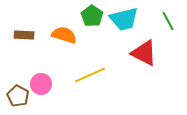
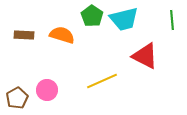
green line: moved 4 px right, 1 px up; rotated 24 degrees clockwise
orange semicircle: moved 2 px left
red triangle: moved 1 px right, 3 px down
yellow line: moved 12 px right, 6 px down
pink circle: moved 6 px right, 6 px down
brown pentagon: moved 1 px left, 2 px down; rotated 15 degrees clockwise
